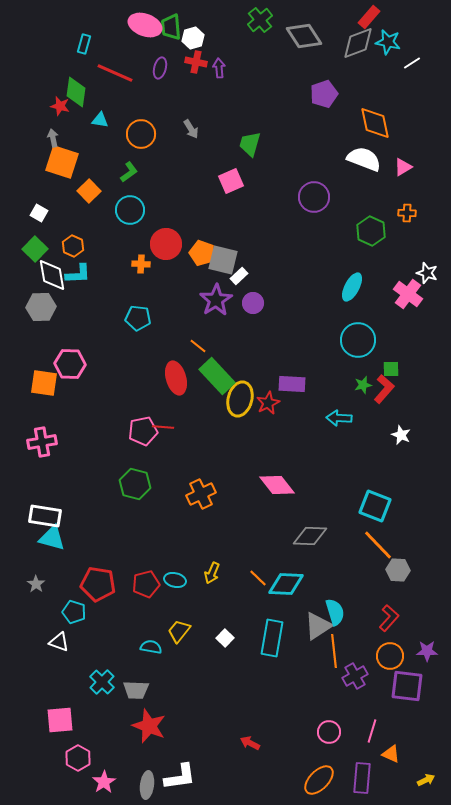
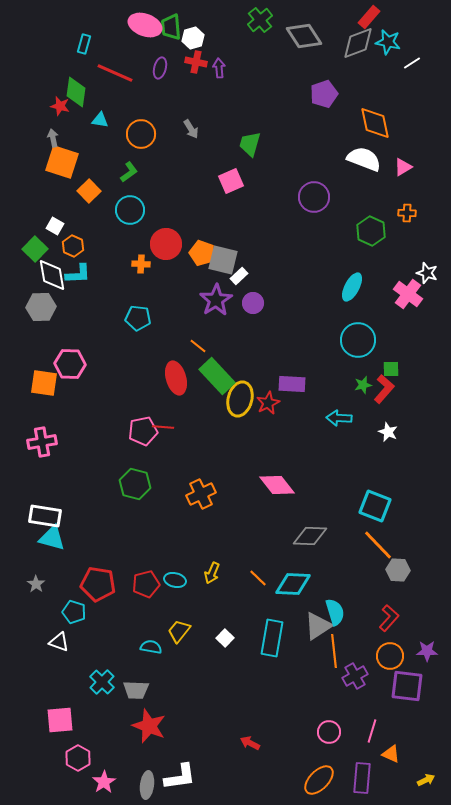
white square at (39, 213): moved 16 px right, 13 px down
white star at (401, 435): moved 13 px left, 3 px up
cyan diamond at (286, 584): moved 7 px right
